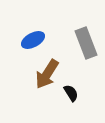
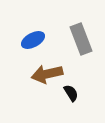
gray rectangle: moved 5 px left, 4 px up
brown arrow: rotated 44 degrees clockwise
